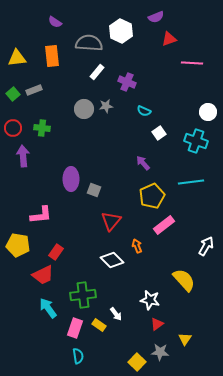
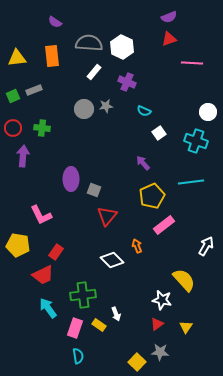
purple semicircle at (156, 17): moved 13 px right
white hexagon at (121, 31): moved 1 px right, 16 px down
white rectangle at (97, 72): moved 3 px left
green square at (13, 94): moved 2 px down; rotated 16 degrees clockwise
purple arrow at (23, 156): rotated 10 degrees clockwise
pink L-shape at (41, 215): rotated 70 degrees clockwise
red triangle at (111, 221): moved 4 px left, 5 px up
white star at (150, 300): moved 12 px right
white arrow at (116, 314): rotated 16 degrees clockwise
yellow triangle at (185, 339): moved 1 px right, 12 px up
